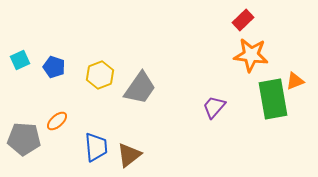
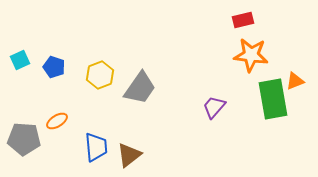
red rectangle: rotated 30 degrees clockwise
orange ellipse: rotated 10 degrees clockwise
